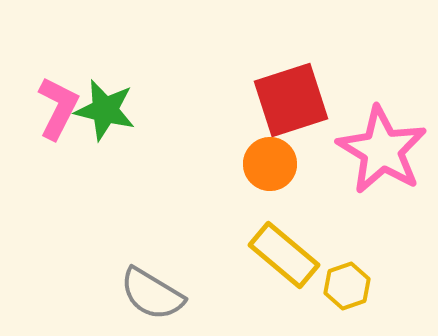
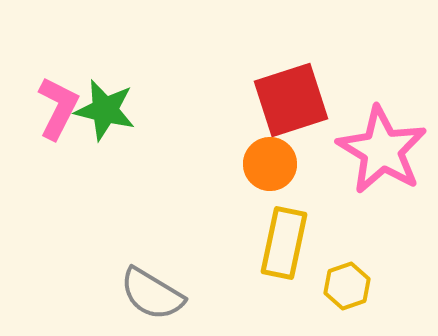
yellow rectangle: moved 12 px up; rotated 62 degrees clockwise
